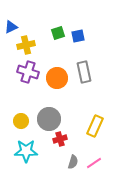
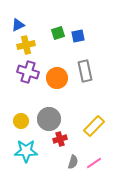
blue triangle: moved 7 px right, 2 px up
gray rectangle: moved 1 px right, 1 px up
yellow rectangle: moved 1 px left; rotated 20 degrees clockwise
